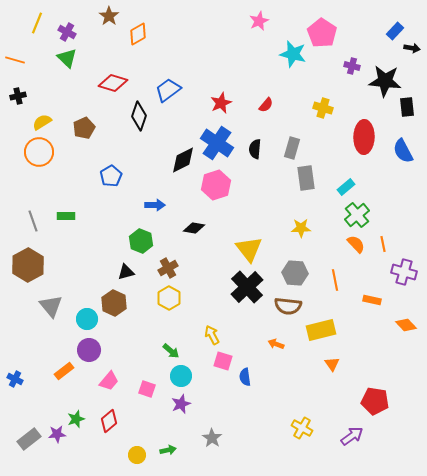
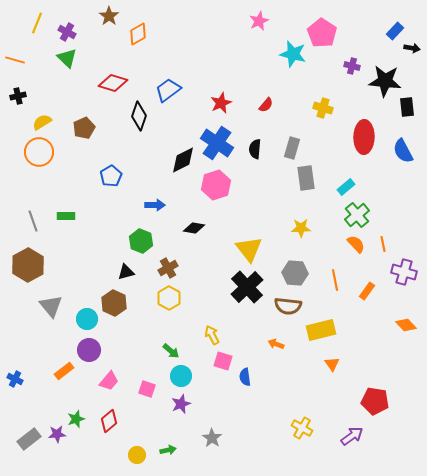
orange rectangle at (372, 300): moved 5 px left, 9 px up; rotated 66 degrees counterclockwise
